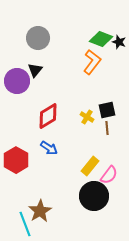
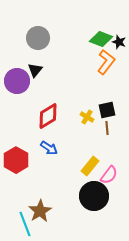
orange L-shape: moved 14 px right
